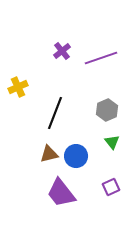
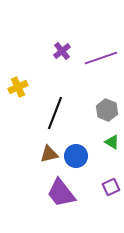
gray hexagon: rotated 15 degrees counterclockwise
green triangle: rotated 21 degrees counterclockwise
